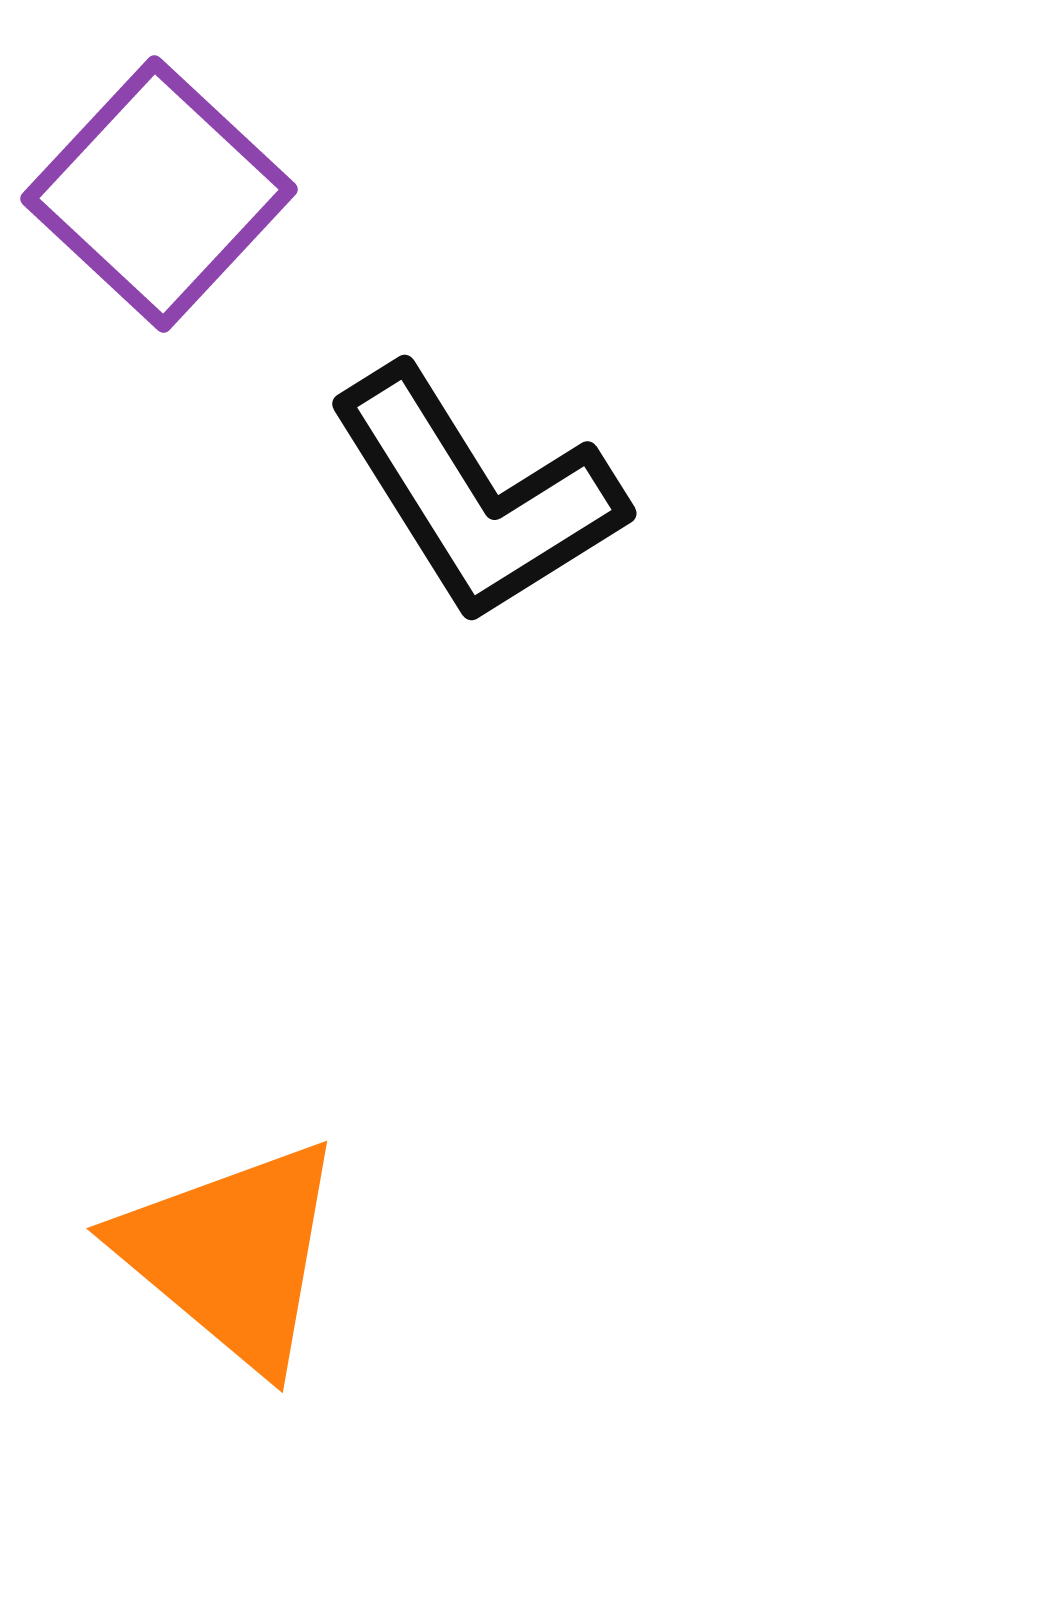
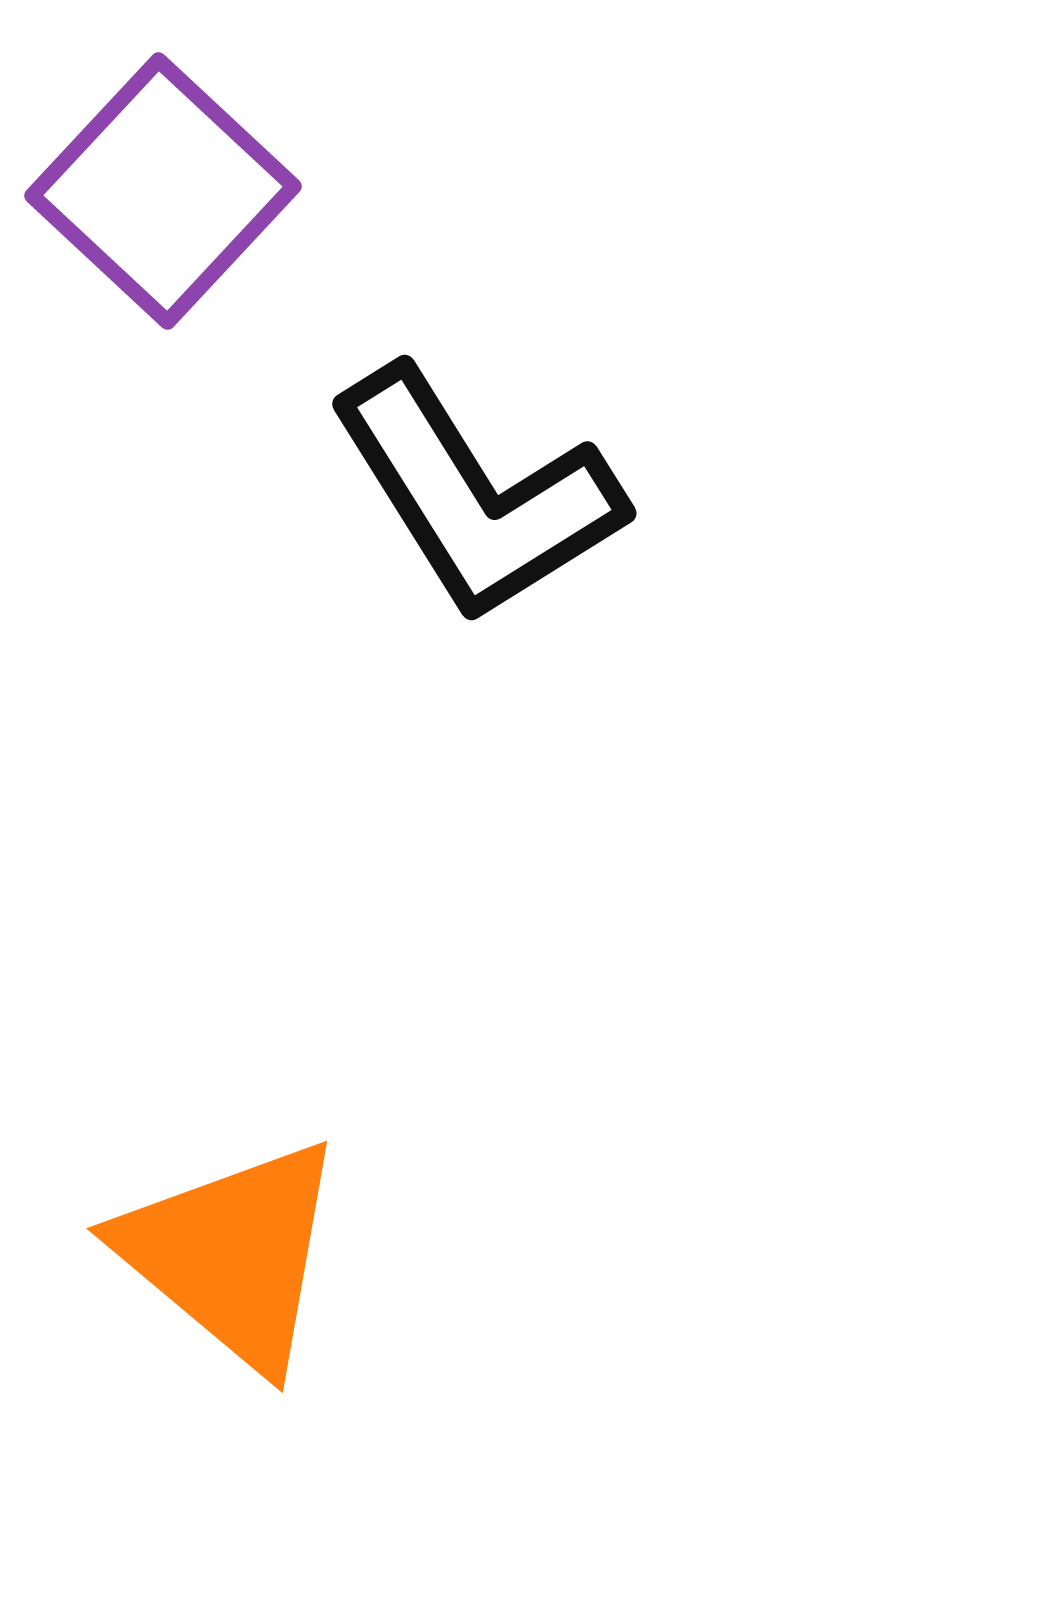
purple square: moved 4 px right, 3 px up
